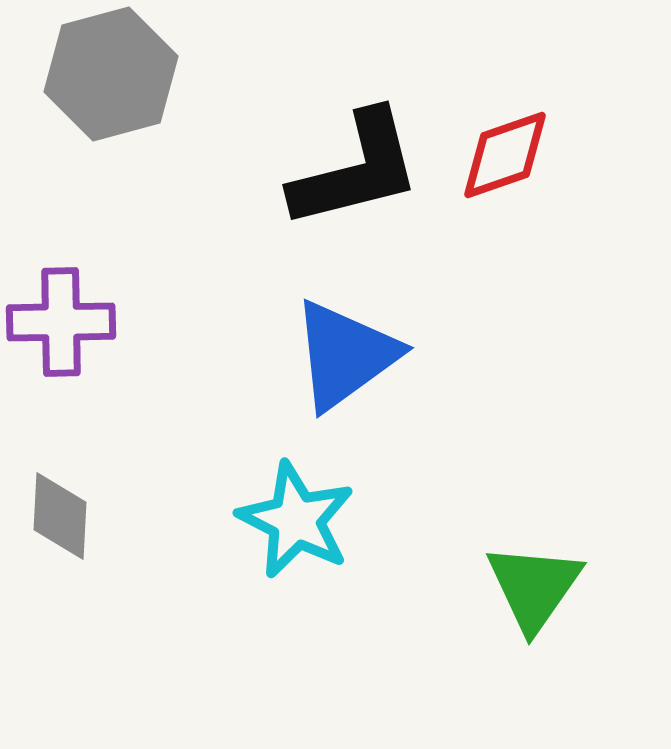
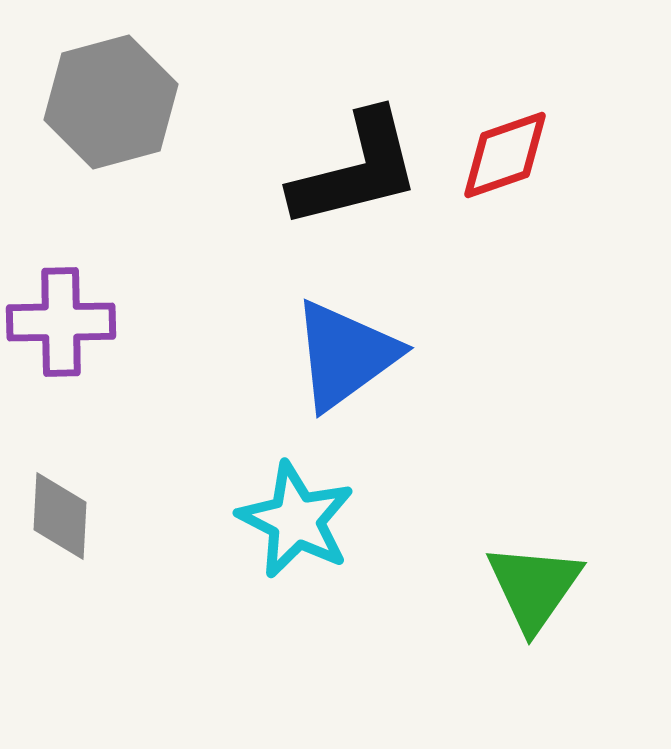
gray hexagon: moved 28 px down
